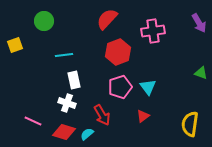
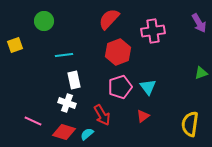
red semicircle: moved 2 px right
green triangle: rotated 40 degrees counterclockwise
